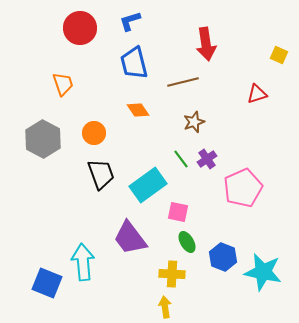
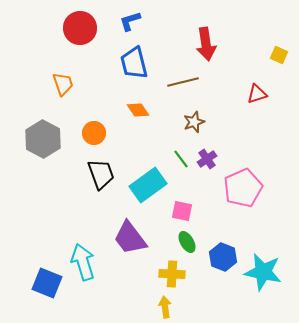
pink square: moved 4 px right, 1 px up
cyan arrow: rotated 12 degrees counterclockwise
